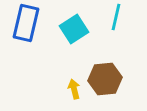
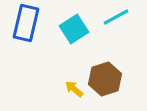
cyan line: rotated 48 degrees clockwise
brown hexagon: rotated 12 degrees counterclockwise
yellow arrow: rotated 36 degrees counterclockwise
